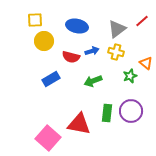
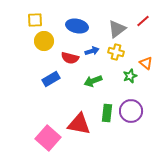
red line: moved 1 px right
red semicircle: moved 1 px left, 1 px down
